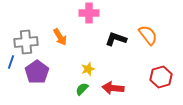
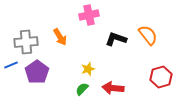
pink cross: moved 2 px down; rotated 12 degrees counterclockwise
blue line: moved 3 px down; rotated 48 degrees clockwise
